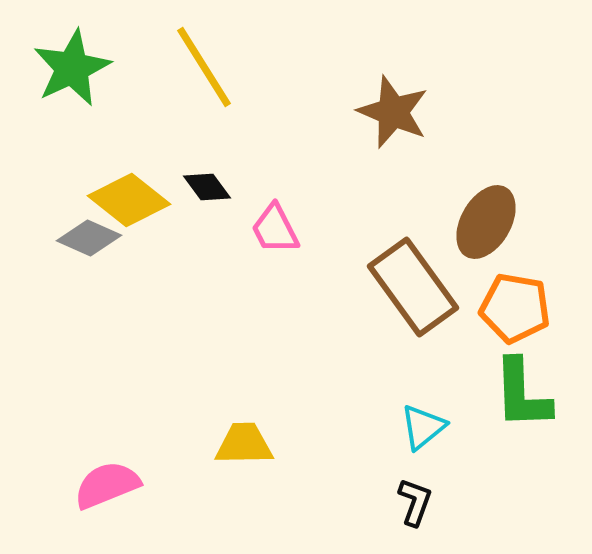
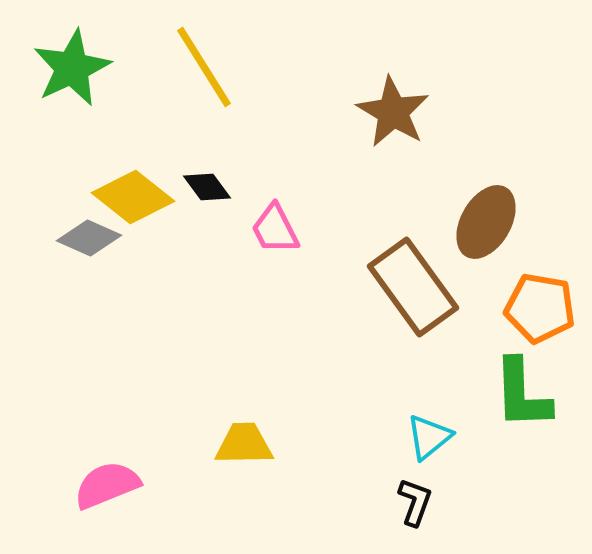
brown star: rotated 8 degrees clockwise
yellow diamond: moved 4 px right, 3 px up
orange pentagon: moved 25 px right
cyan triangle: moved 6 px right, 10 px down
